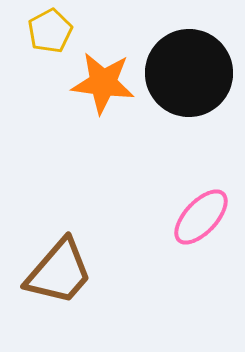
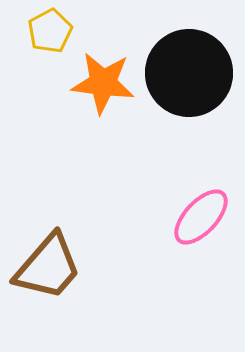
brown trapezoid: moved 11 px left, 5 px up
